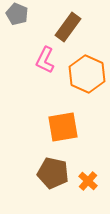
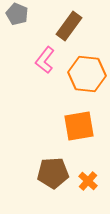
brown rectangle: moved 1 px right, 1 px up
pink L-shape: rotated 12 degrees clockwise
orange hexagon: rotated 18 degrees counterclockwise
orange square: moved 16 px right, 1 px up
brown pentagon: rotated 16 degrees counterclockwise
